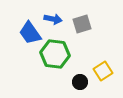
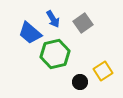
blue arrow: rotated 48 degrees clockwise
gray square: moved 1 px right, 1 px up; rotated 18 degrees counterclockwise
blue trapezoid: rotated 15 degrees counterclockwise
green hexagon: rotated 20 degrees counterclockwise
